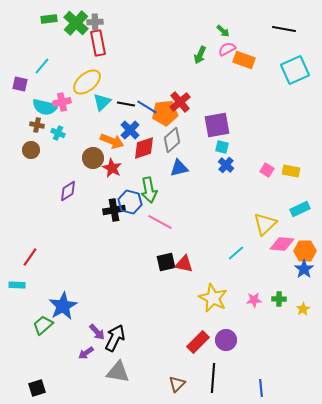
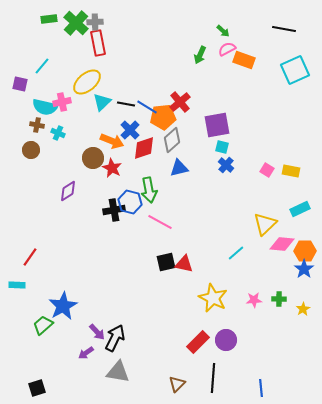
orange pentagon at (165, 113): moved 2 px left, 4 px down
